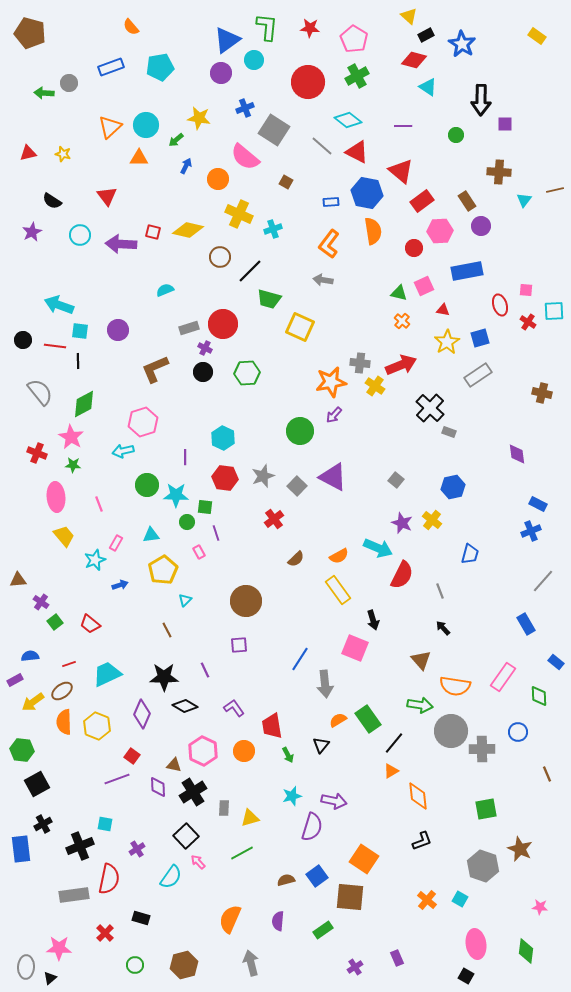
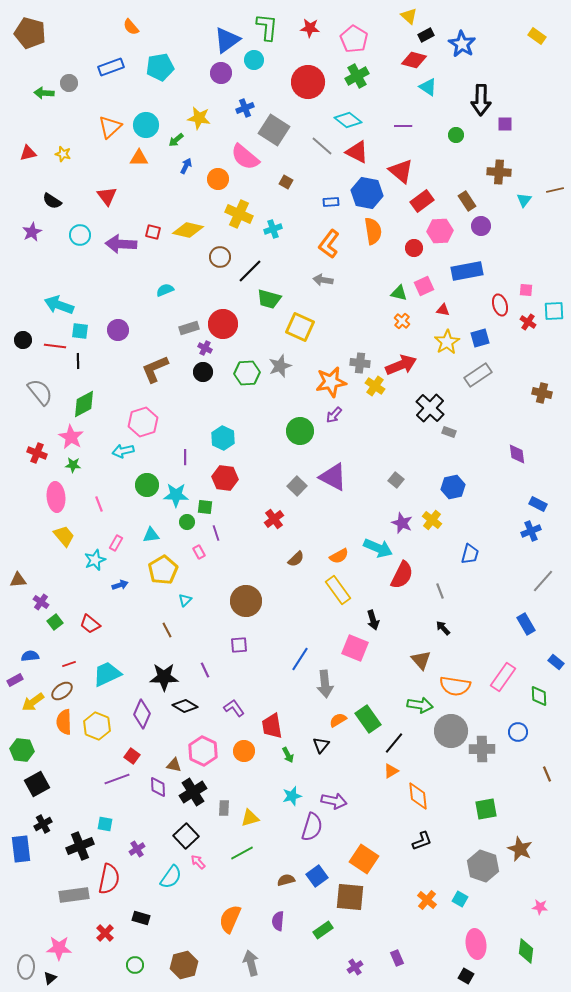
gray star at (263, 476): moved 17 px right, 110 px up
